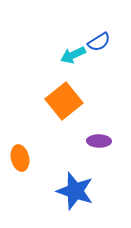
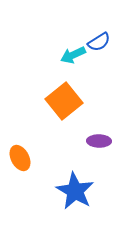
orange ellipse: rotated 15 degrees counterclockwise
blue star: rotated 12 degrees clockwise
